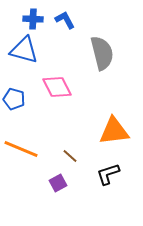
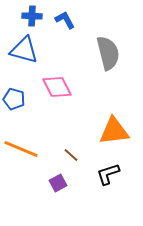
blue cross: moved 1 px left, 3 px up
gray semicircle: moved 6 px right
brown line: moved 1 px right, 1 px up
